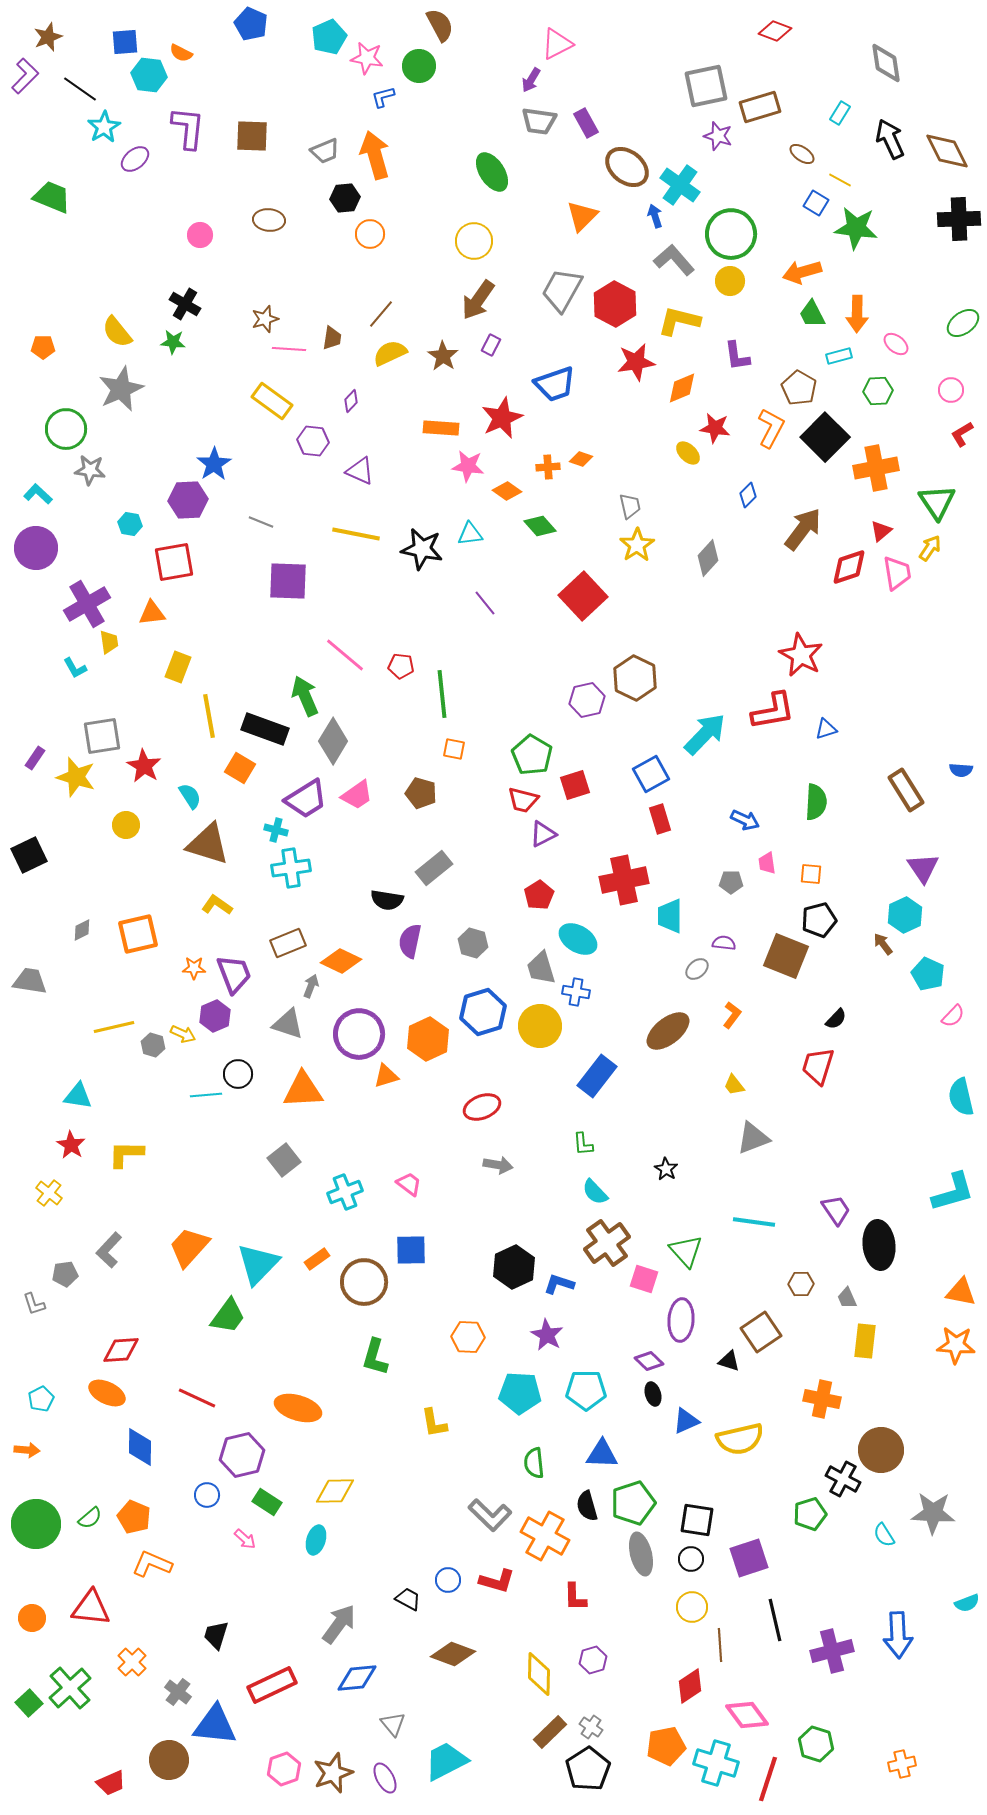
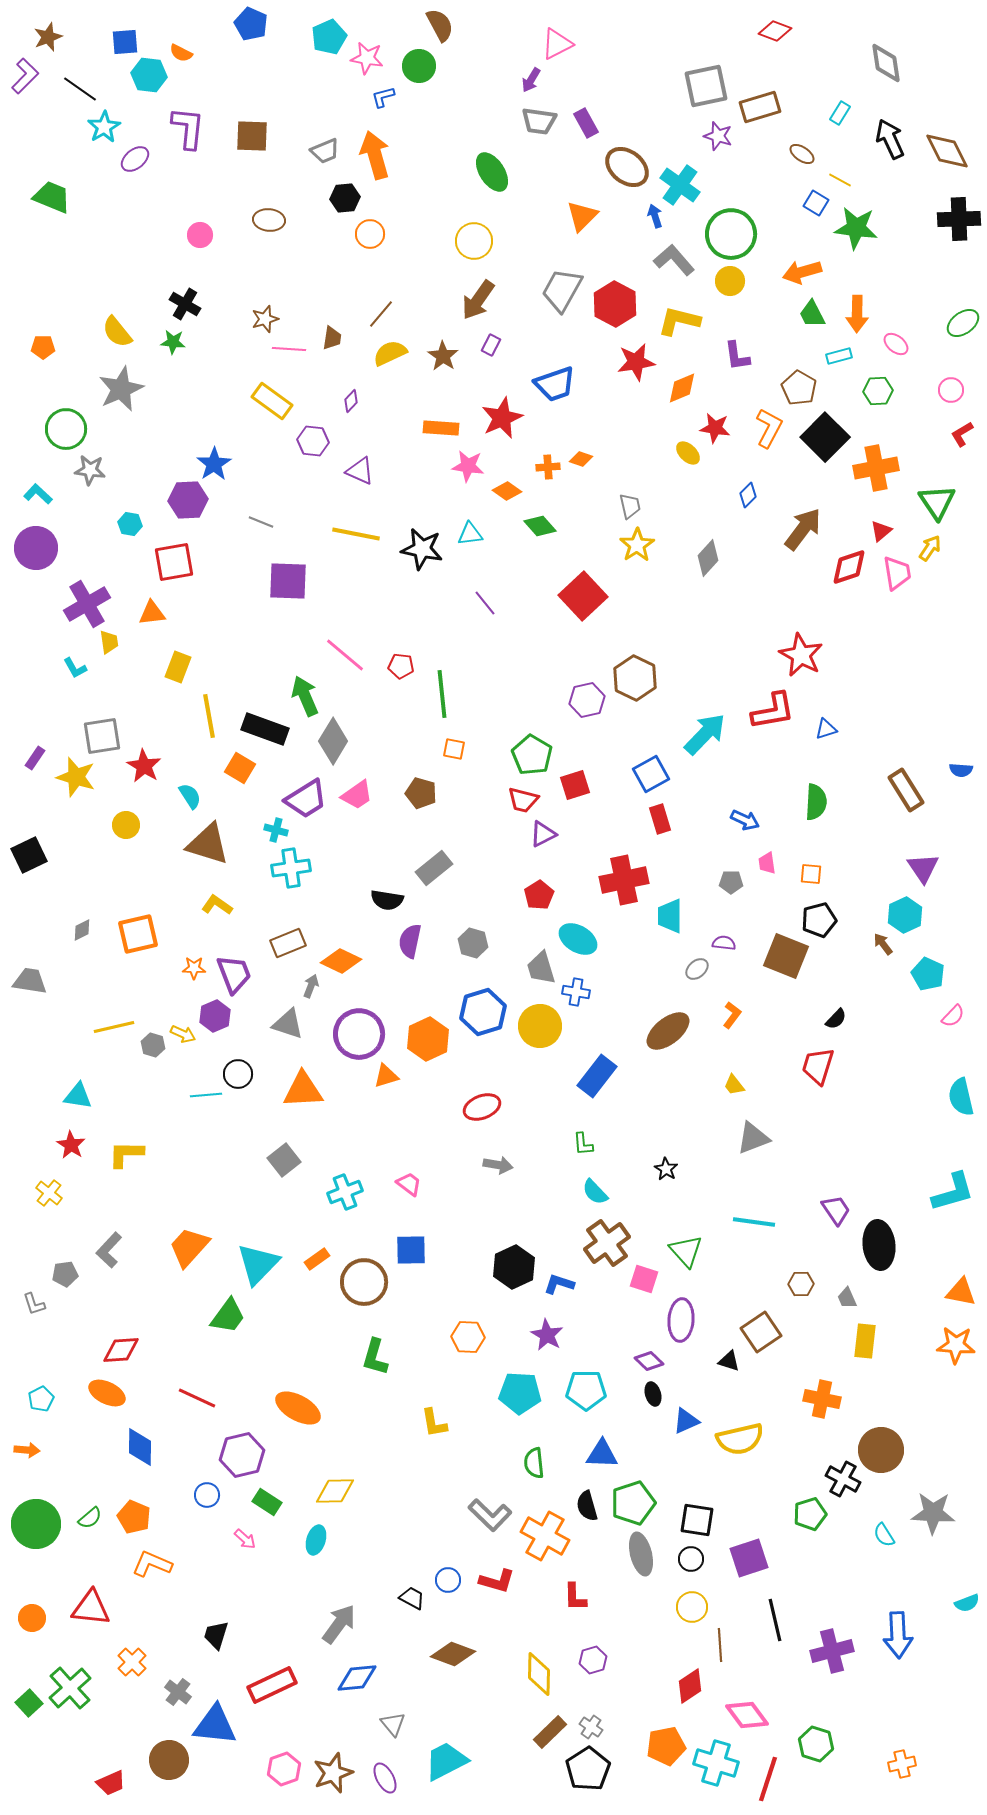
orange L-shape at (771, 428): moved 2 px left
orange ellipse at (298, 1408): rotated 12 degrees clockwise
black trapezoid at (408, 1599): moved 4 px right, 1 px up
